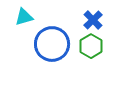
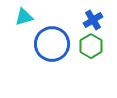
blue cross: rotated 12 degrees clockwise
